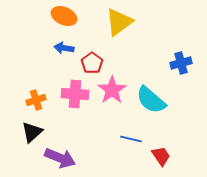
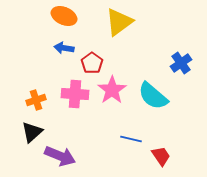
blue cross: rotated 20 degrees counterclockwise
cyan semicircle: moved 2 px right, 4 px up
purple arrow: moved 2 px up
